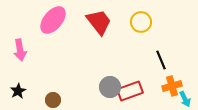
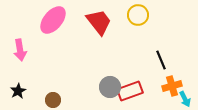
yellow circle: moved 3 px left, 7 px up
